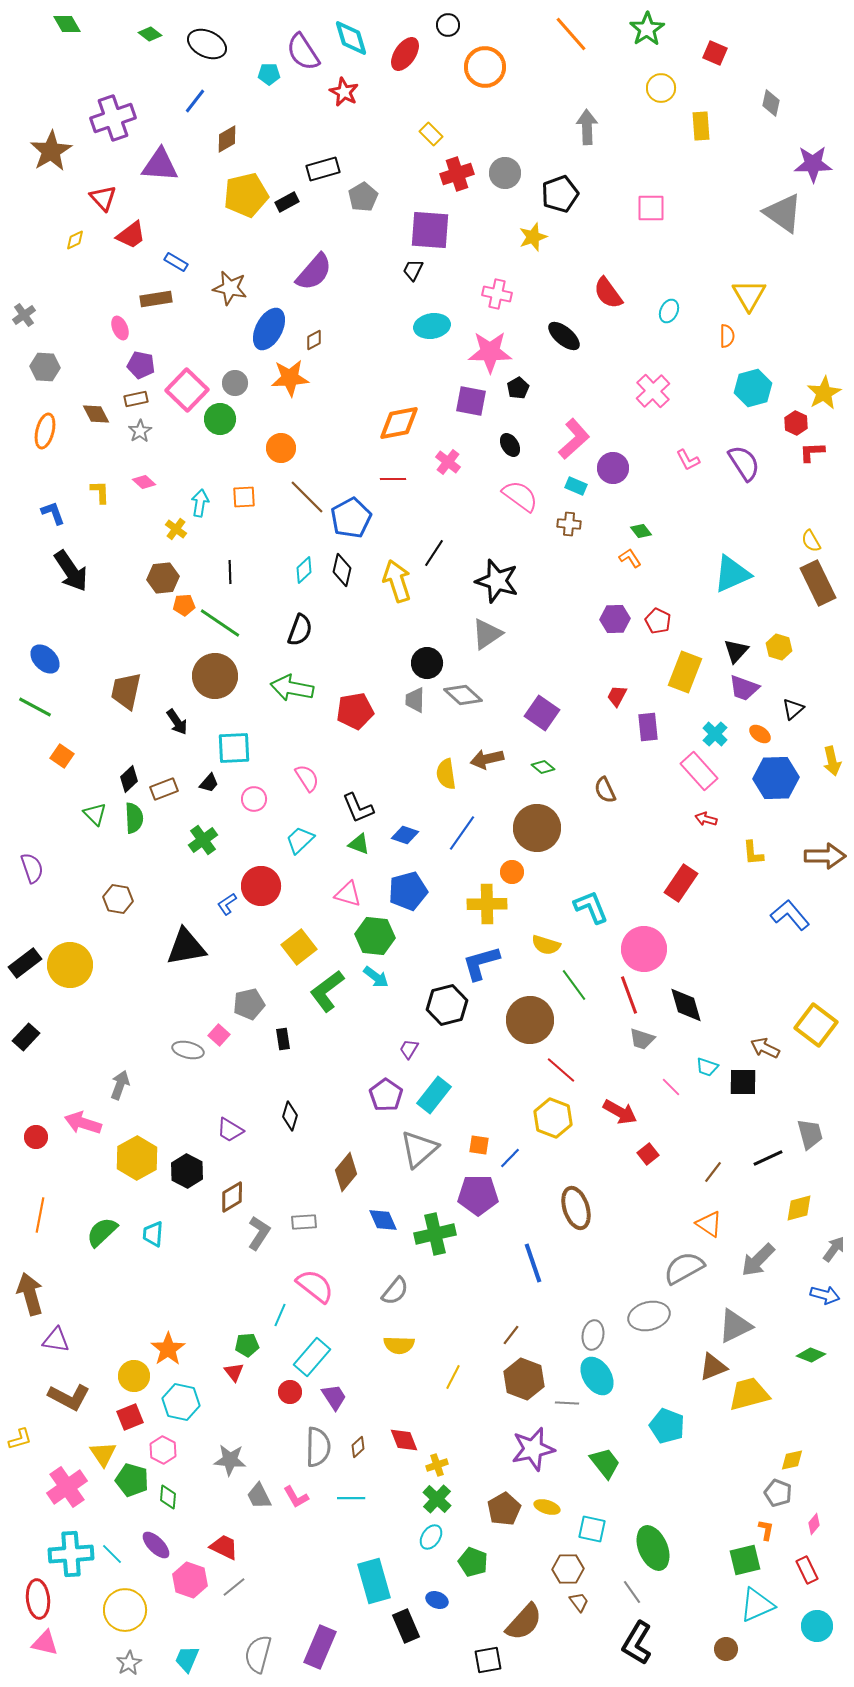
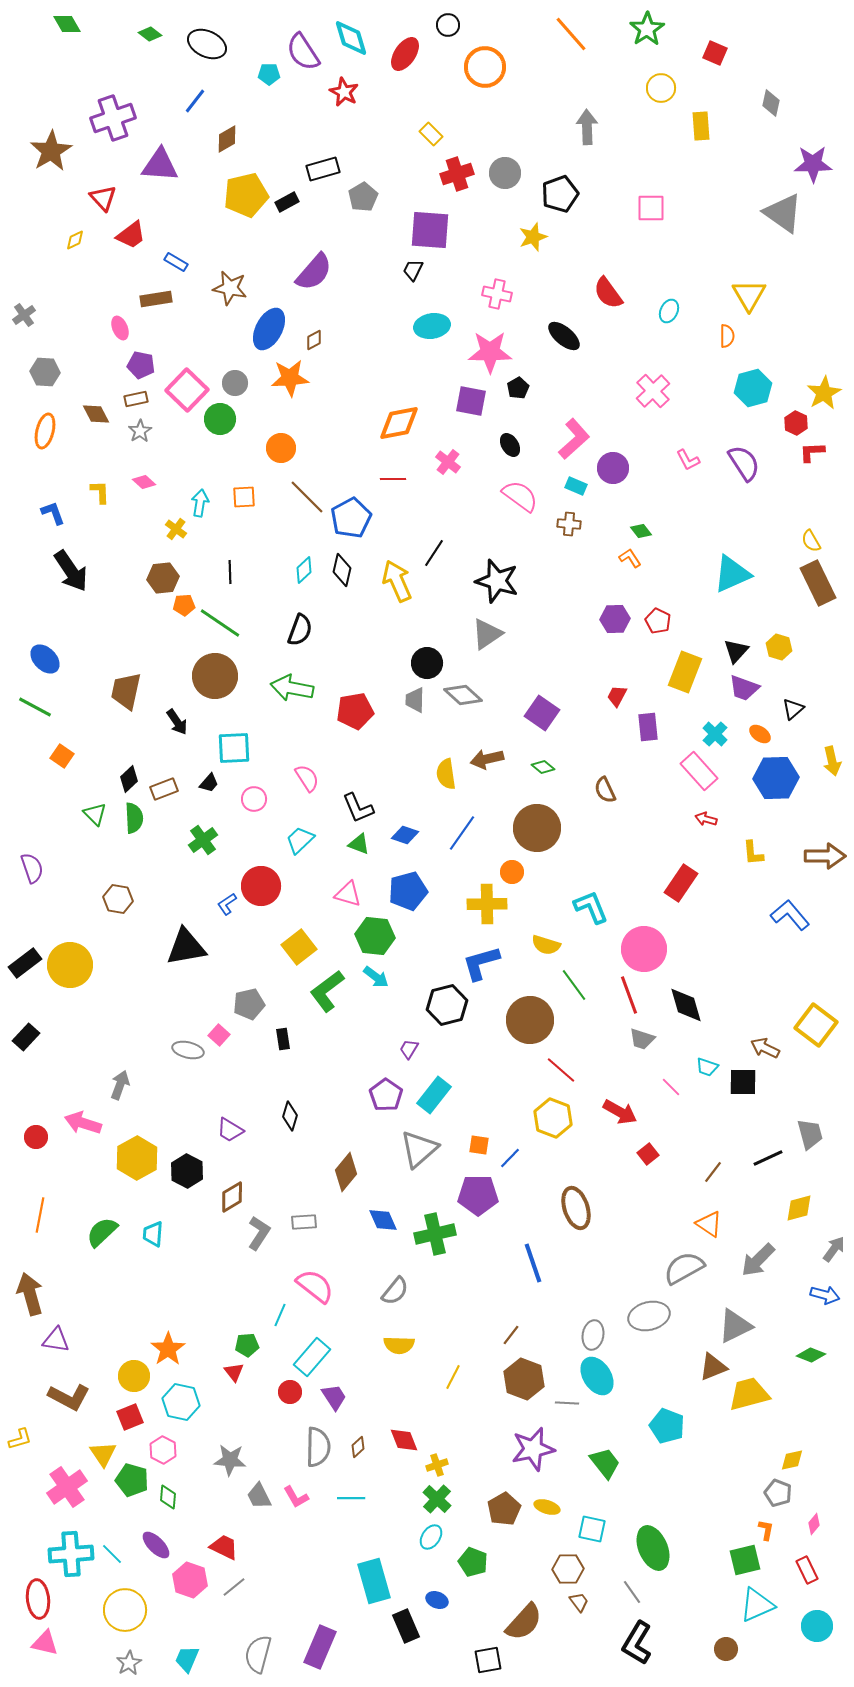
gray hexagon at (45, 367): moved 5 px down
yellow arrow at (397, 581): rotated 6 degrees counterclockwise
